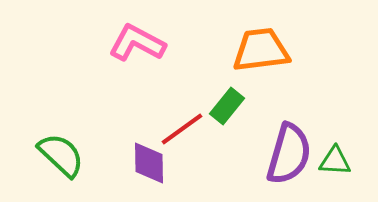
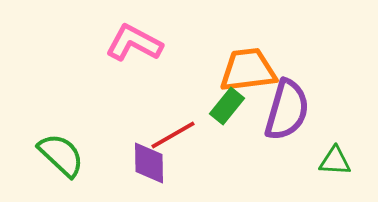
pink L-shape: moved 3 px left
orange trapezoid: moved 13 px left, 20 px down
red line: moved 9 px left, 6 px down; rotated 6 degrees clockwise
purple semicircle: moved 2 px left, 44 px up
